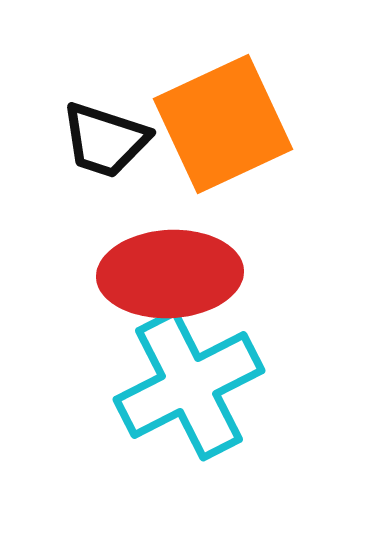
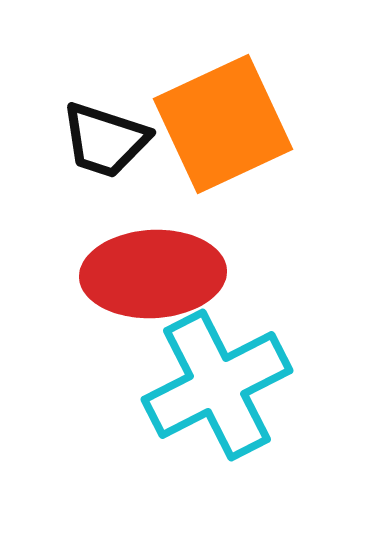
red ellipse: moved 17 px left
cyan cross: moved 28 px right
